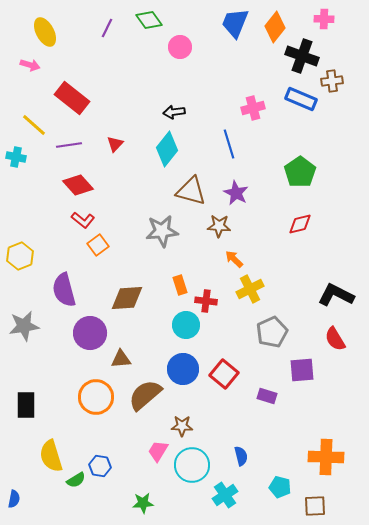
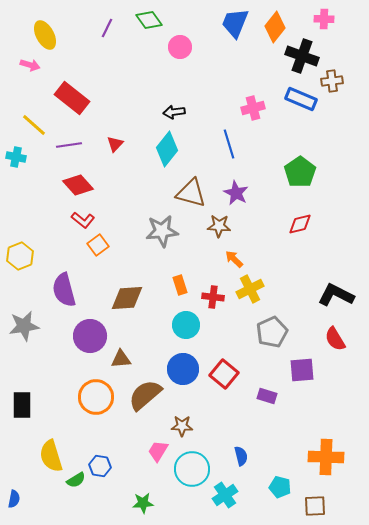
yellow ellipse at (45, 32): moved 3 px down
brown triangle at (191, 191): moved 2 px down
red cross at (206, 301): moved 7 px right, 4 px up
purple circle at (90, 333): moved 3 px down
black rectangle at (26, 405): moved 4 px left
cyan circle at (192, 465): moved 4 px down
